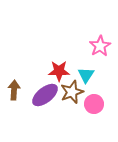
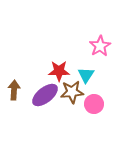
brown star: rotated 15 degrees clockwise
